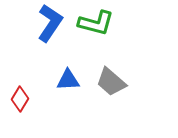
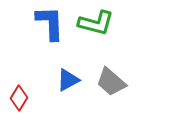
blue L-shape: rotated 36 degrees counterclockwise
blue triangle: rotated 25 degrees counterclockwise
red diamond: moved 1 px left, 1 px up
